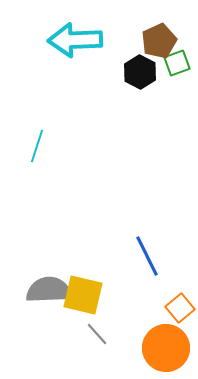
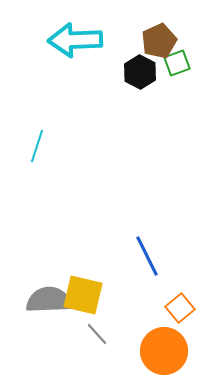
gray semicircle: moved 10 px down
orange circle: moved 2 px left, 3 px down
